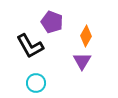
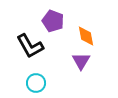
purple pentagon: moved 1 px right, 1 px up
orange diamond: rotated 40 degrees counterclockwise
purple triangle: moved 1 px left
